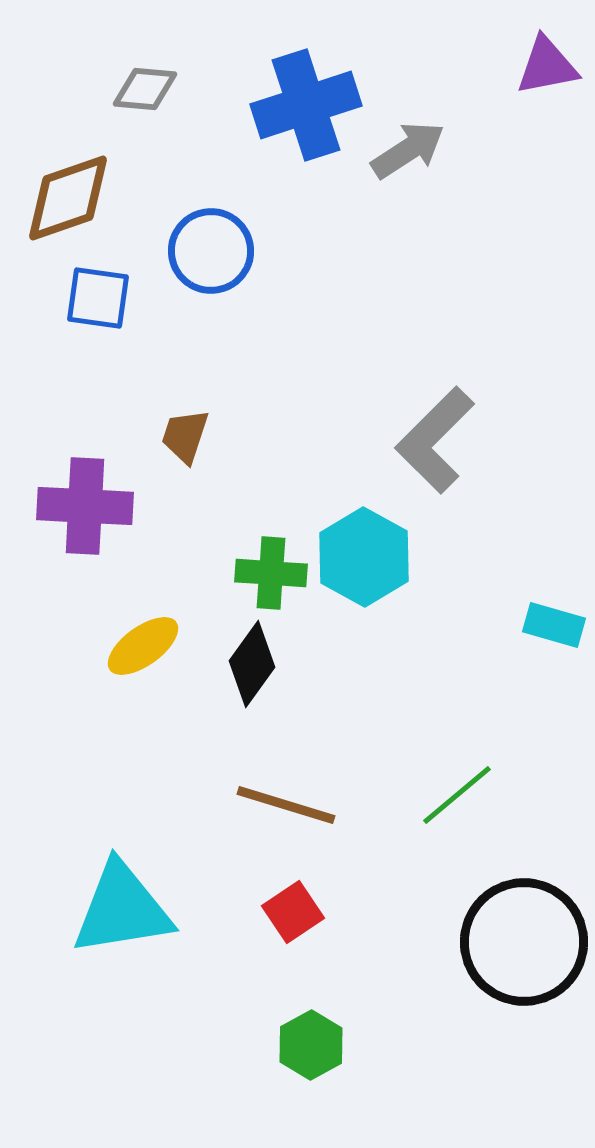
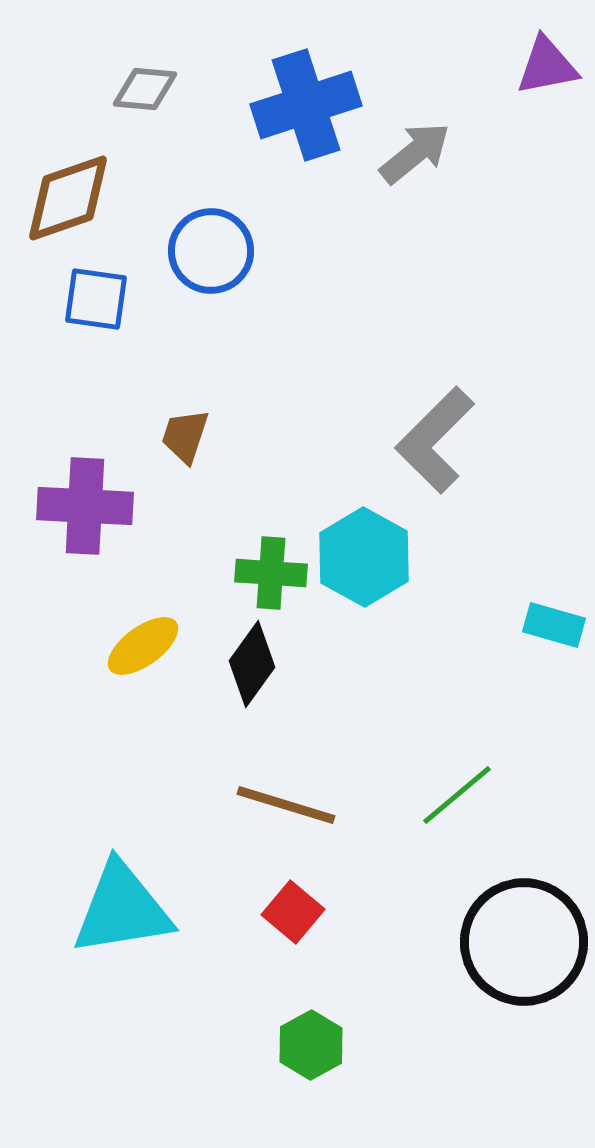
gray arrow: moved 7 px right, 3 px down; rotated 6 degrees counterclockwise
blue square: moved 2 px left, 1 px down
red square: rotated 16 degrees counterclockwise
